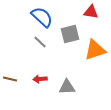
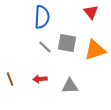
red triangle: rotated 42 degrees clockwise
blue semicircle: rotated 50 degrees clockwise
gray square: moved 3 px left, 9 px down; rotated 24 degrees clockwise
gray line: moved 5 px right, 5 px down
brown line: rotated 56 degrees clockwise
gray triangle: moved 3 px right, 1 px up
